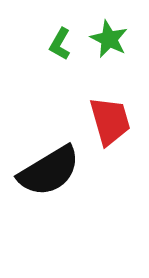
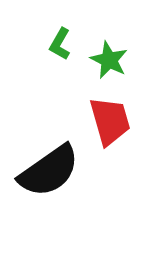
green star: moved 21 px down
black semicircle: rotated 4 degrees counterclockwise
